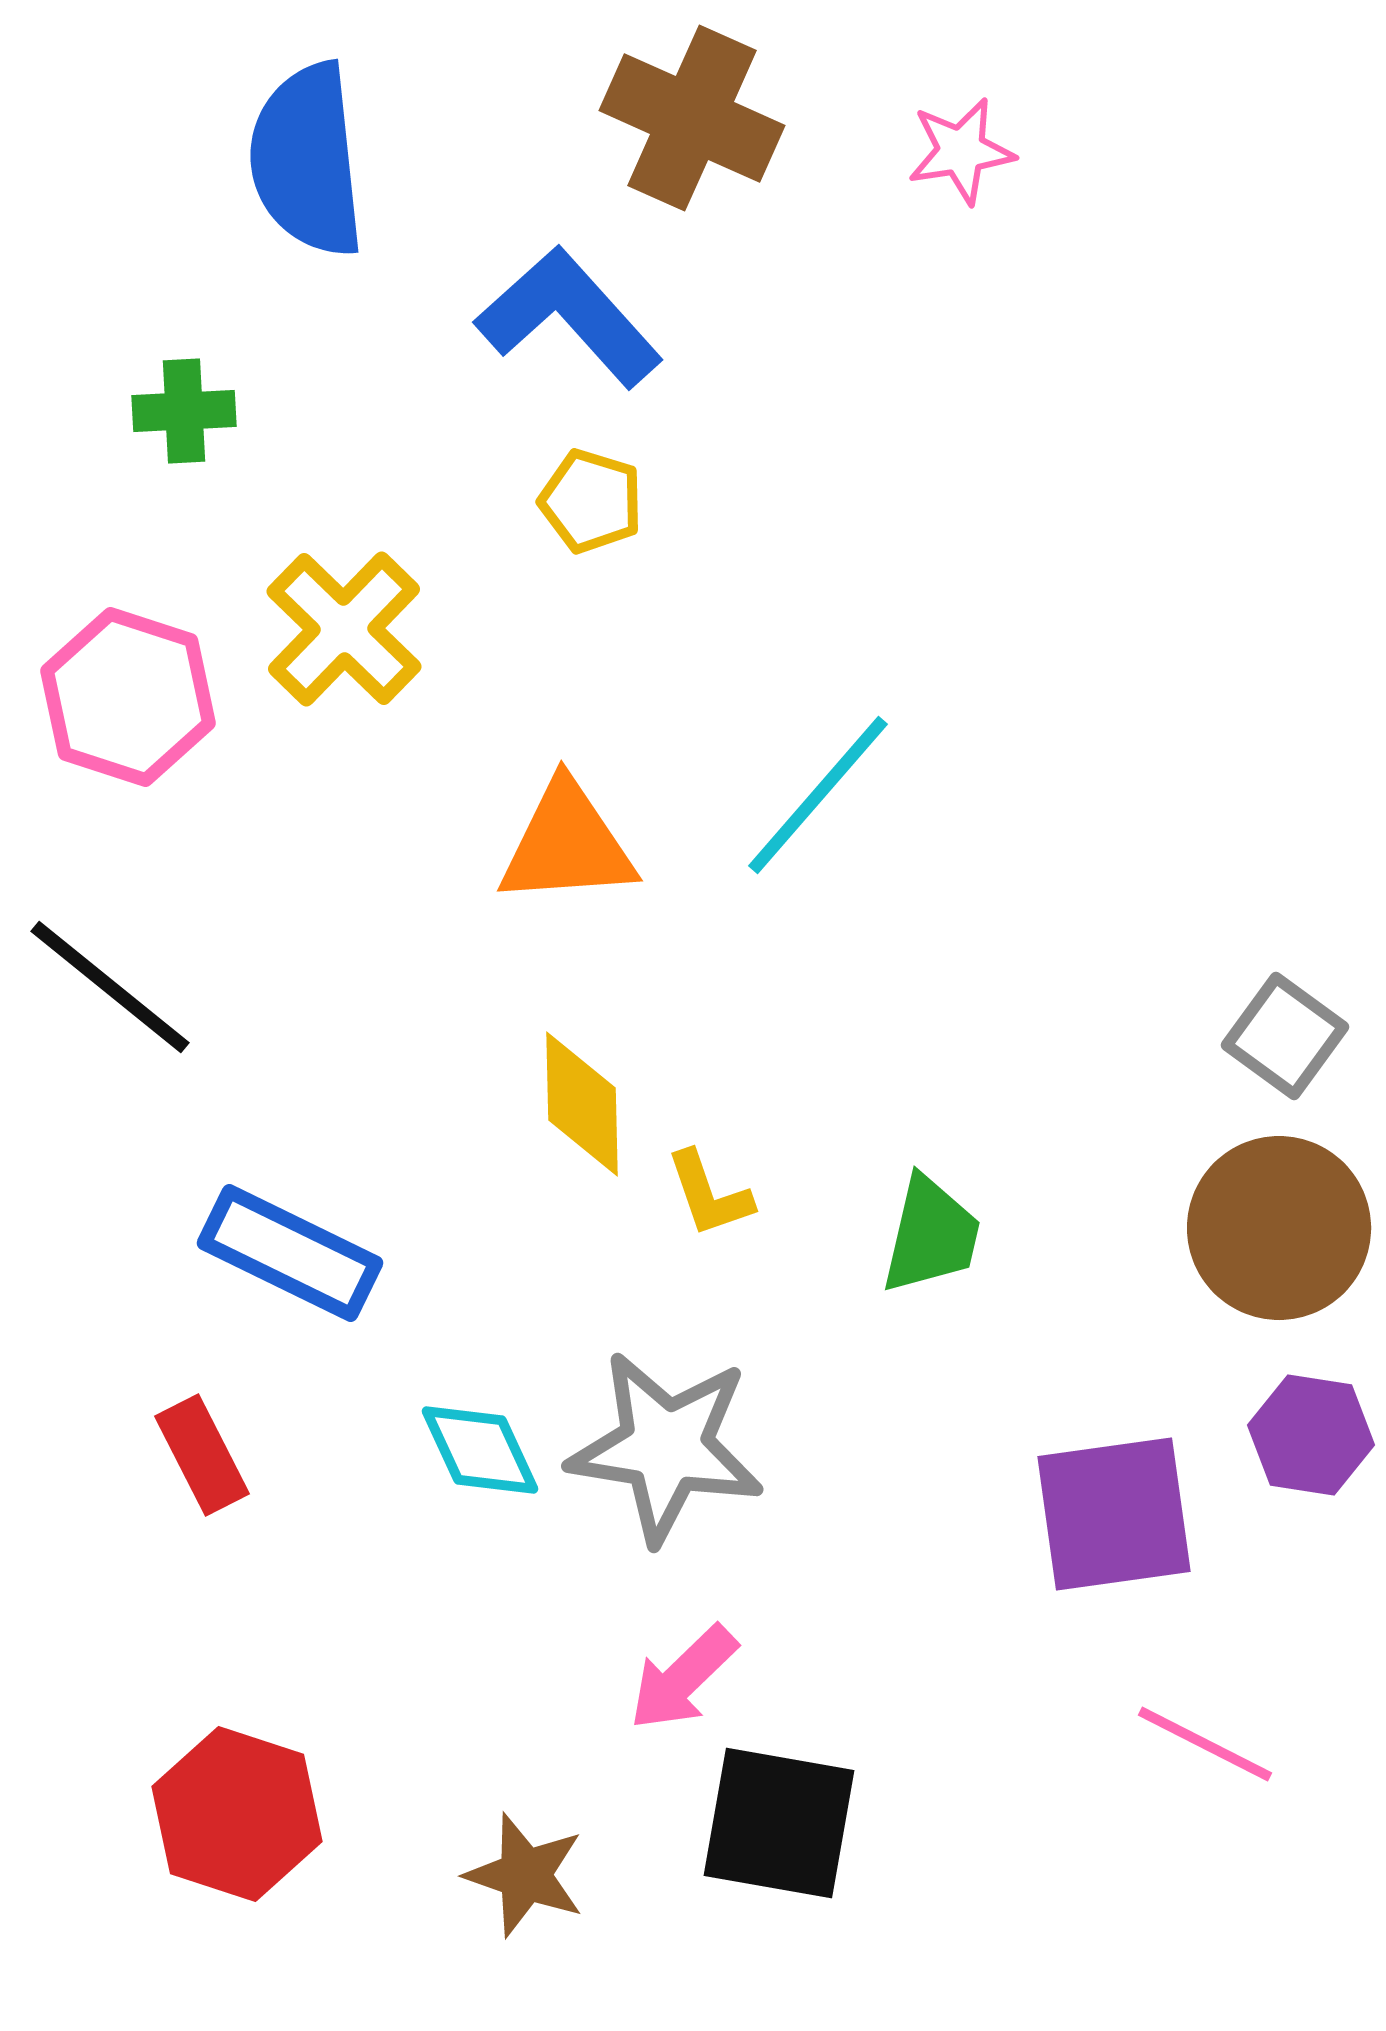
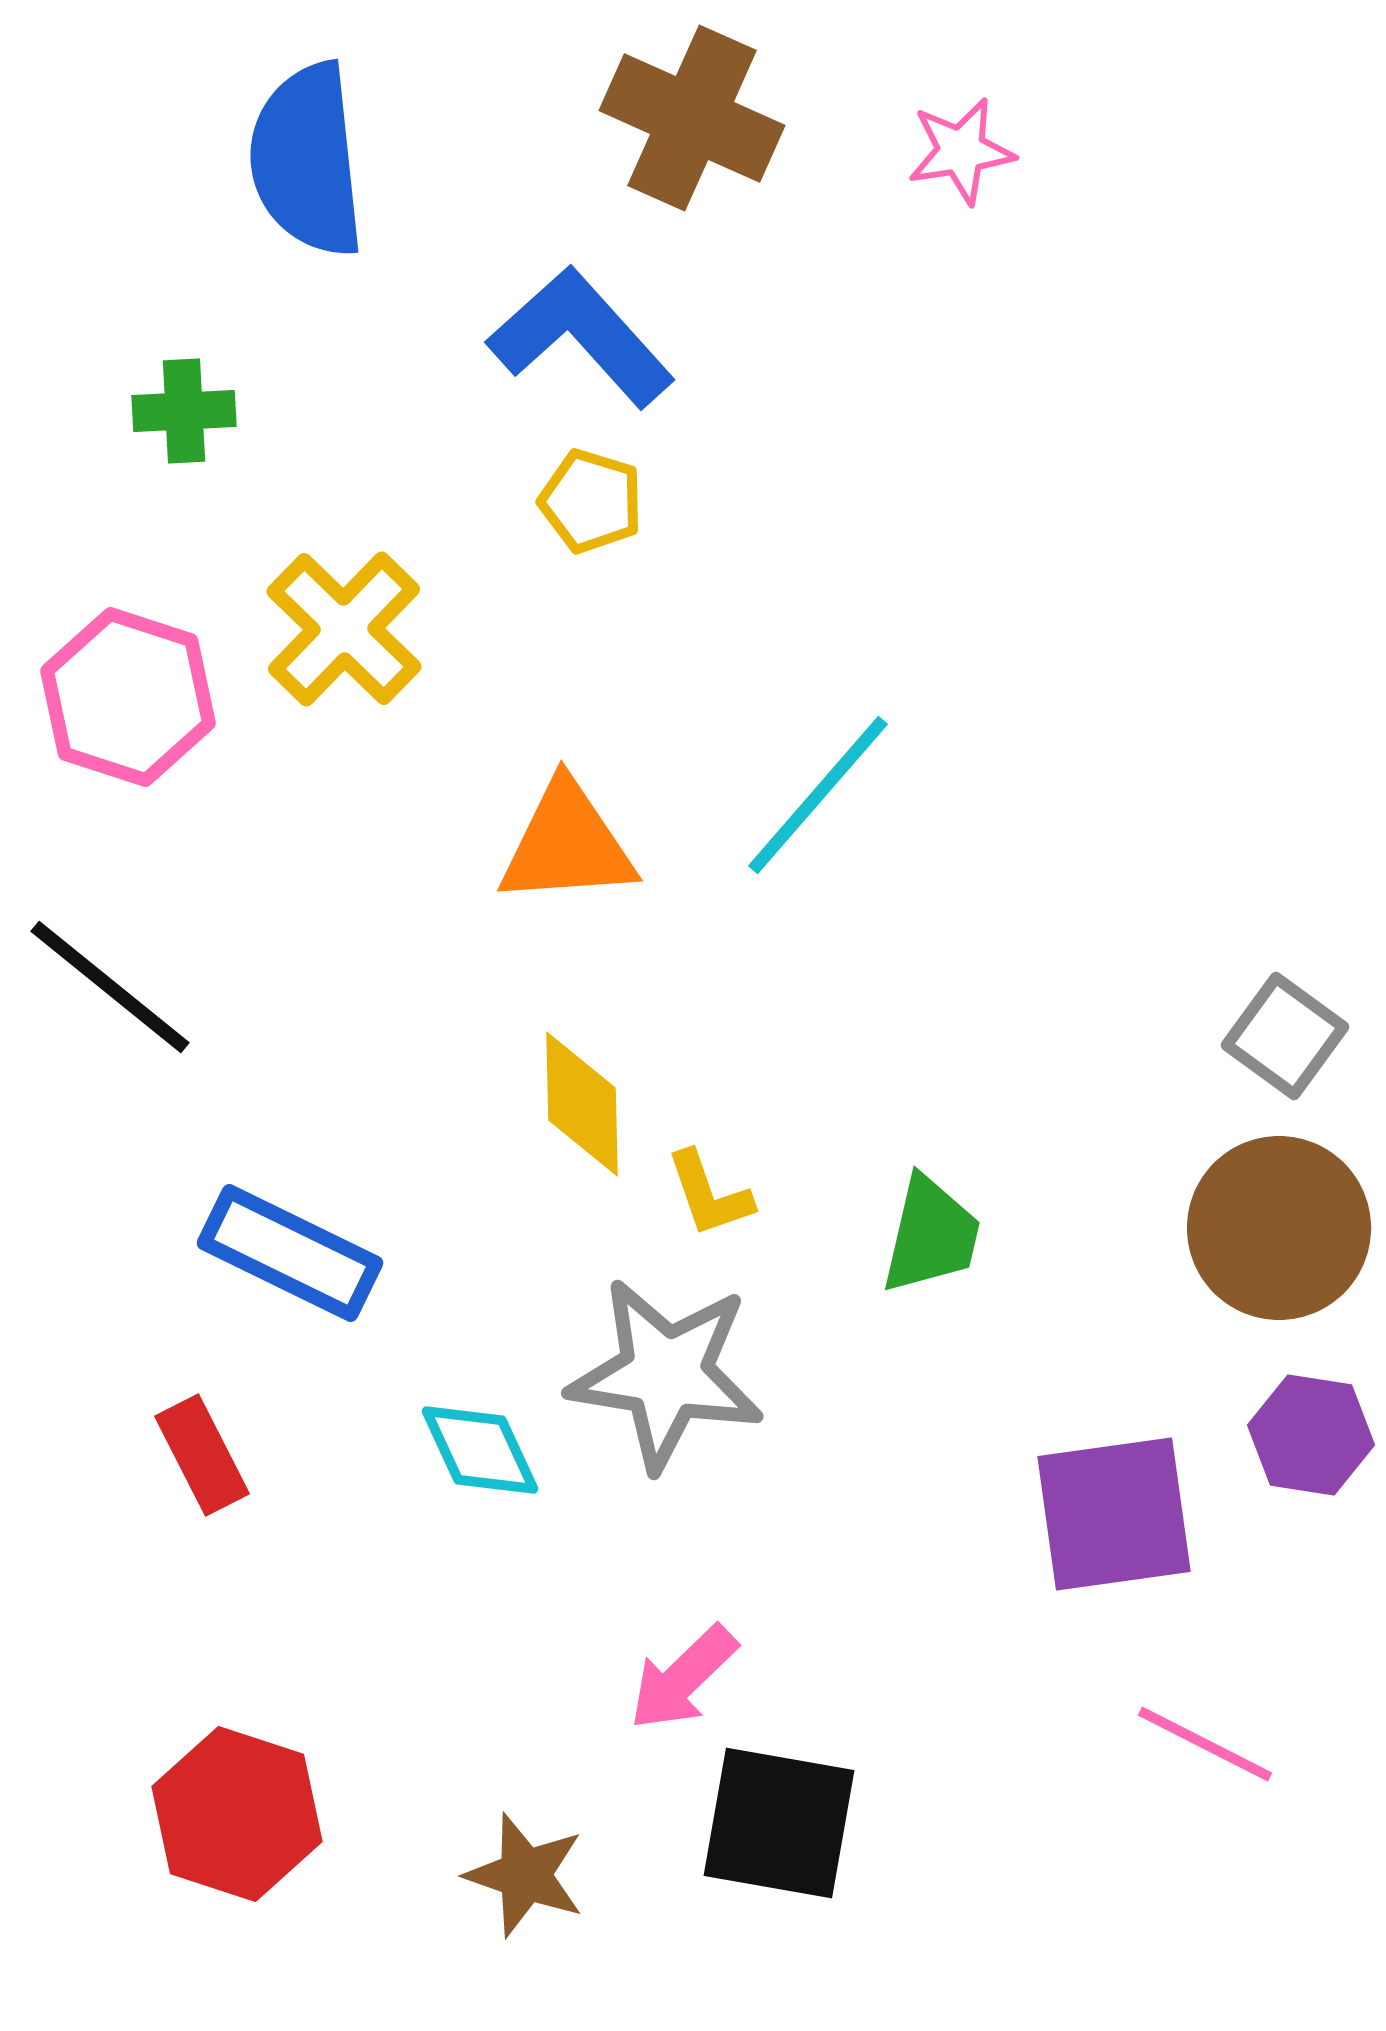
blue L-shape: moved 12 px right, 20 px down
gray star: moved 73 px up
